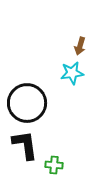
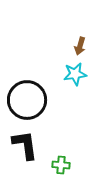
cyan star: moved 3 px right, 1 px down
black circle: moved 3 px up
green cross: moved 7 px right
